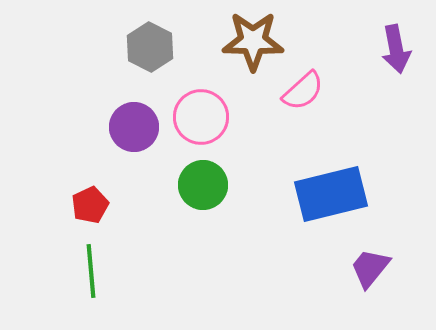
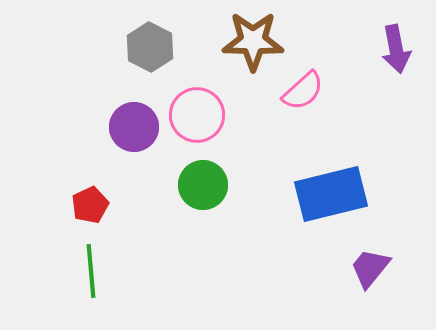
pink circle: moved 4 px left, 2 px up
